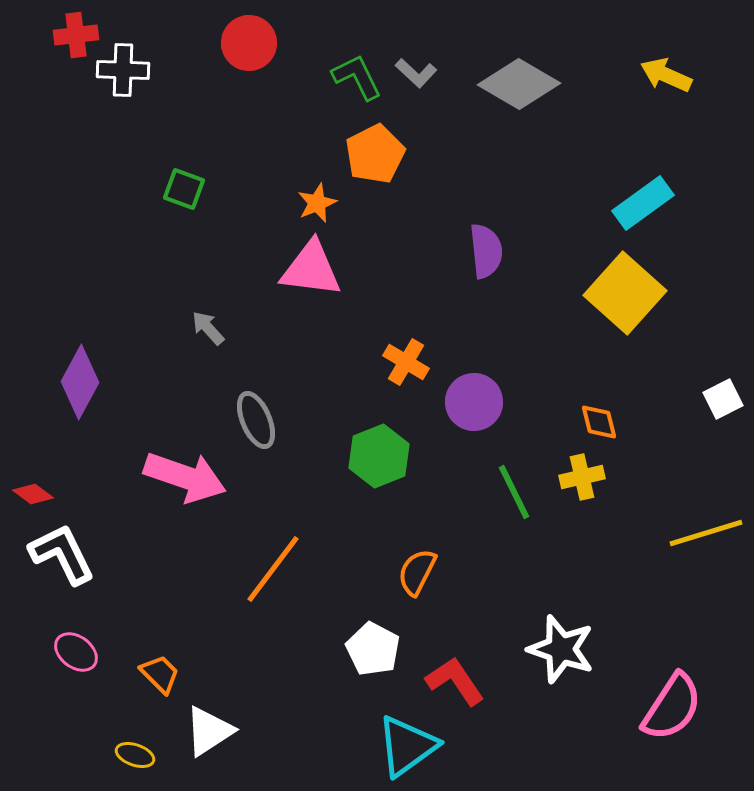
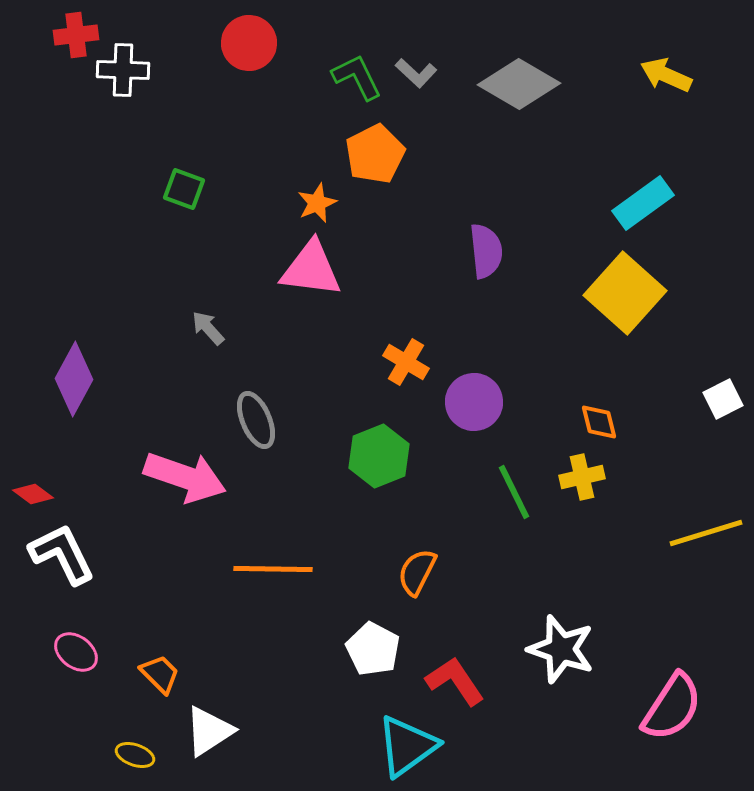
purple diamond: moved 6 px left, 3 px up
orange line: rotated 54 degrees clockwise
